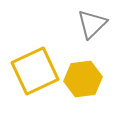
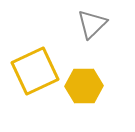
yellow hexagon: moved 1 px right, 7 px down; rotated 6 degrees clockwise
